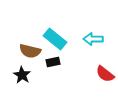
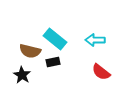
cyan arrow: moved 2 px right, 1 px down
red semicircle: moved 4 px left, 2 px up
